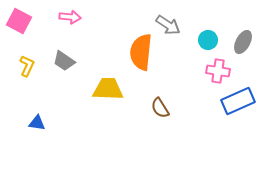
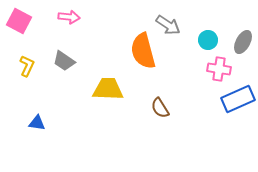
pink arrow: moved 1 px left
orange semicircle: moved 2 px right, 1 px up; rotated 21 degrees counterclockwise
pink cross: moved 1 px right, 2 px up
blue rectangle: moved 2 px up
